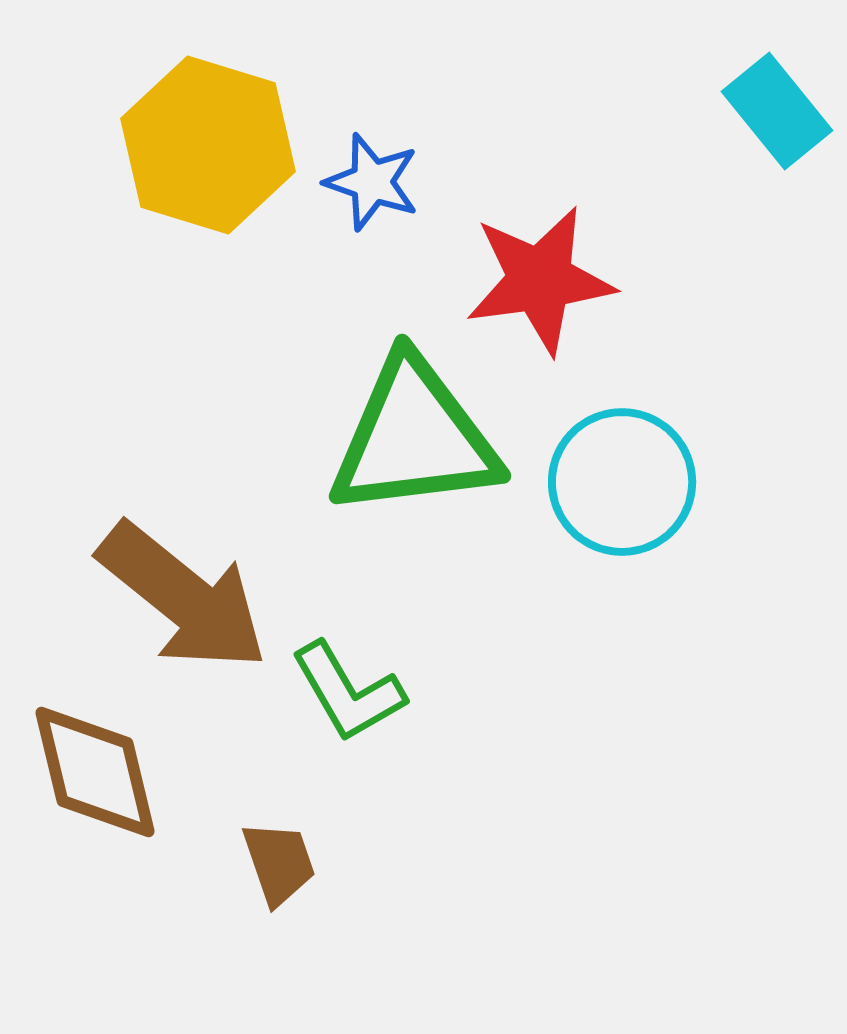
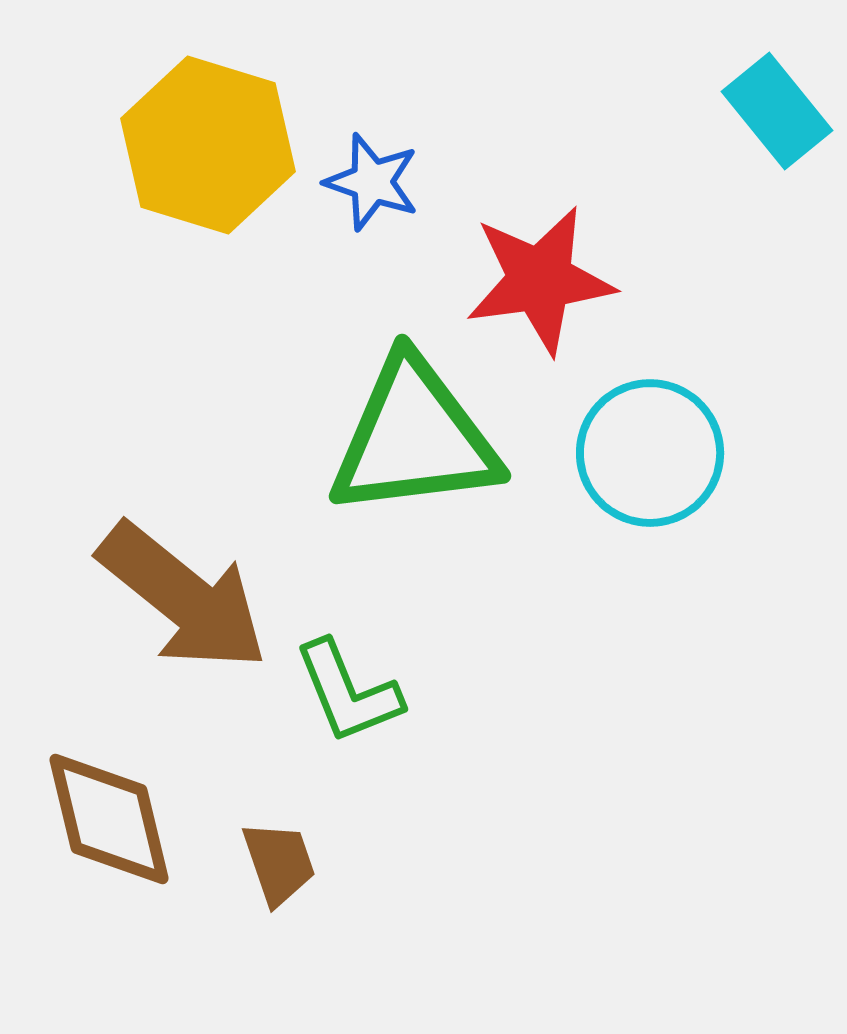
cyan circle: moved 28 px right, 29 px up
green L-shape: rotated 8 degrees clockwise
brown diamond: moved 14 px right, 47 px down
